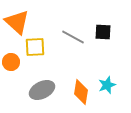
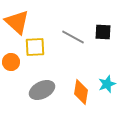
cyan star: moved 1 px up
